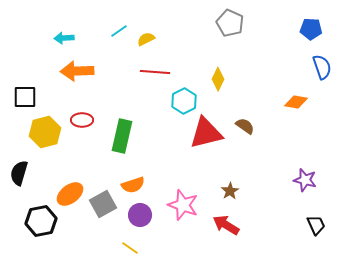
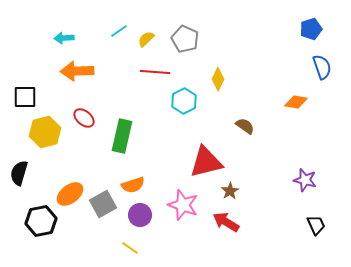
gray pentagon: moved 45 px left, 16 px down
blue pentagon: rotated 20 degrees counterclockwise
yellow semicircle: rotated 18 degrees counterclockwise
red ellipse: moved 2 px right, 2 px up; rotated 40 degrees clockwise
red triangle: moved 29 px down
red arrow: moved 3 px up
